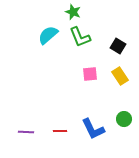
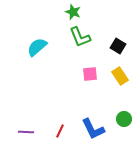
cyan semicircle: moved 11 px left, 12 px down
red line: rotated 64 degrees counterclockwise
